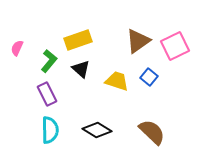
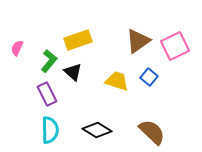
black triangle: moved 8 px left, 3 px down
